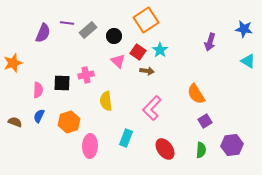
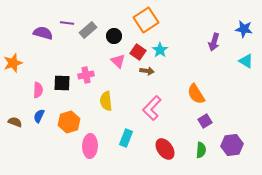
purple semicircle: rotated 96 degrees counterclockwise
purple arrow: moved 4 px right
cyan triangle: moved 2 px left
